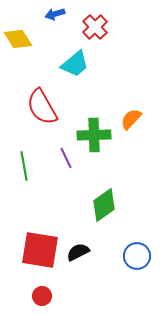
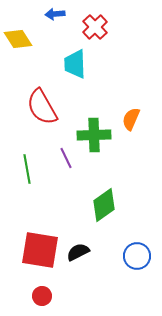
blue arrow: rotated 12 degrees clockwise
cyan trapezoid: rotated 128 degrees clockwise
orange semicircle: rotated 20 degrees counterclockwise
green line: moved 3 px right, 3 px down
